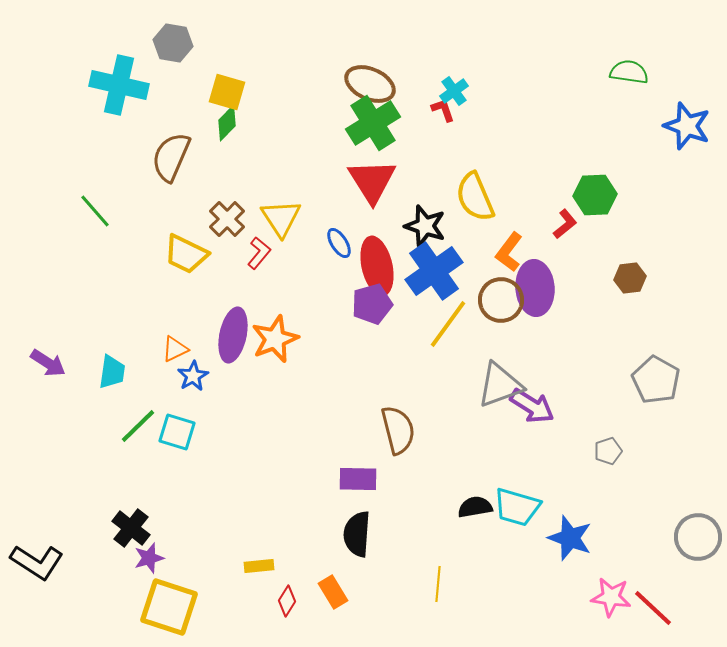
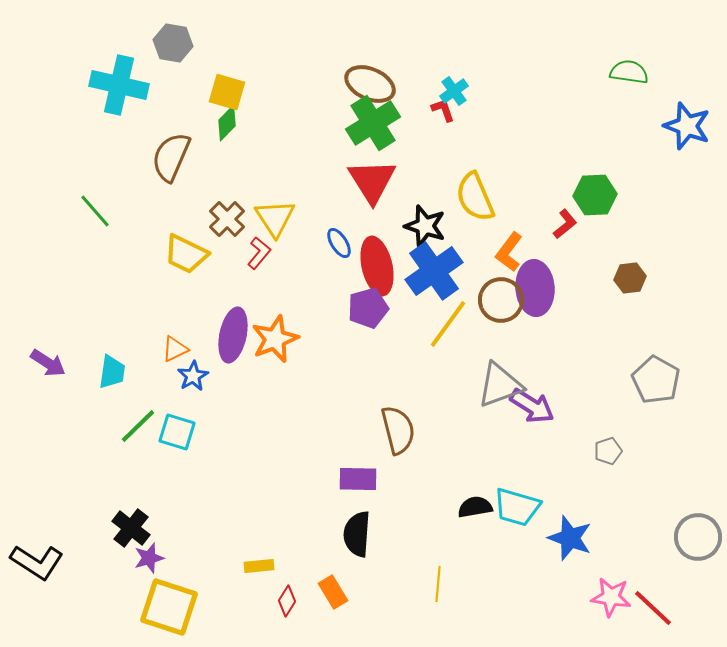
yellow triangle at (281, 218): moved 6 px left
purple pentagon at (372, 304): moved 4 px left, 4 px down
